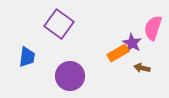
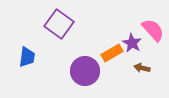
pink semicircle: moved 2 px down; rotated 120 degrees clockwise
orange rectangle: moved 6 px left
purple circle: moved 15 px right, 5 px up
